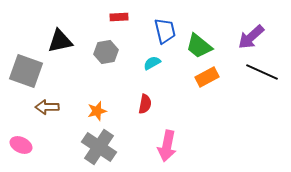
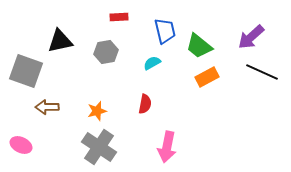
pink arrow: moved 1 px down
